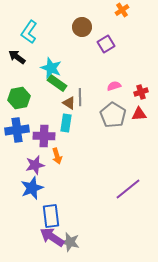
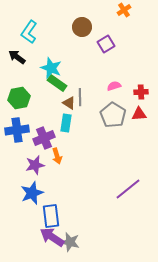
orange cross: moved 2 px right
red cross: rotated 16 degrees clockwise
purple cross: moved 2 px down; rotated 25 degrees counterclockwise
blue star: moved 5 px down
